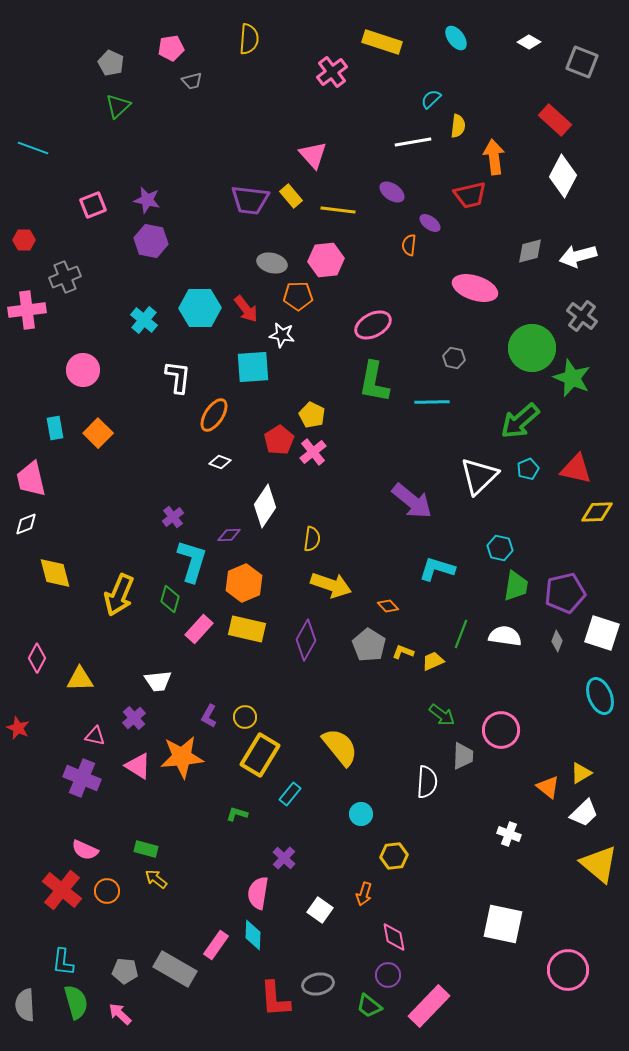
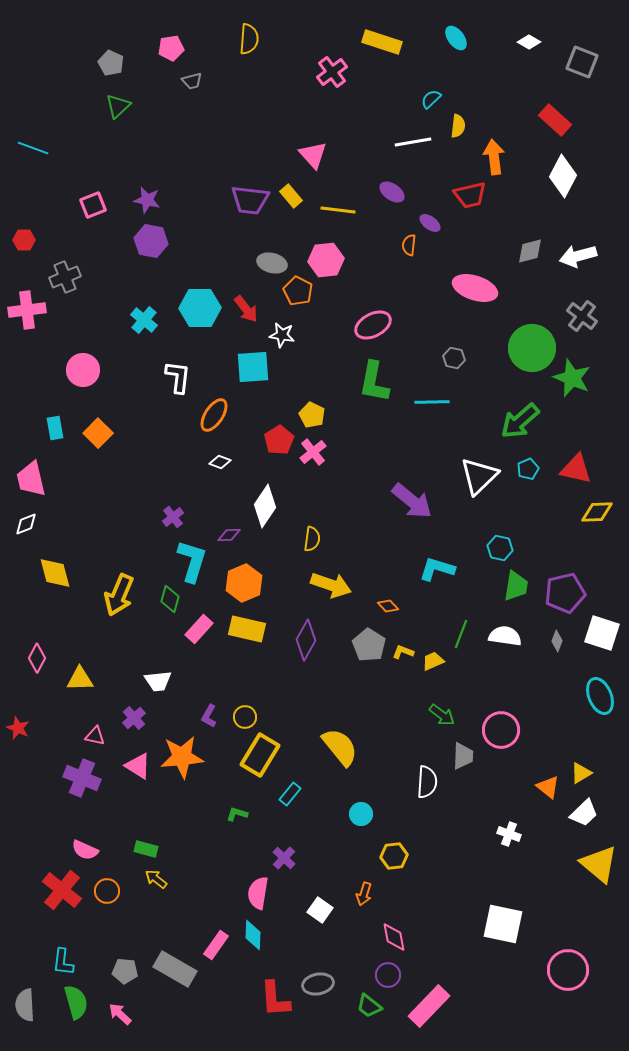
orange pentagon at (298, 296): moved 5 px up; rotated 28 degrees clockwise
